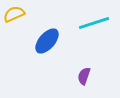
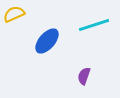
cyan line: moved 2 px down
